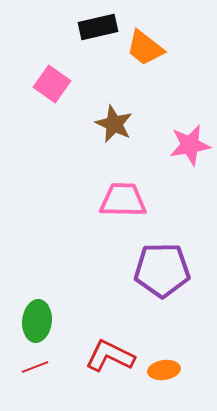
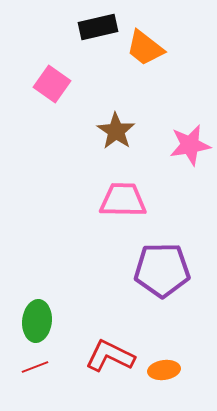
brown star: moved 2 px right, 7 px down; rotated 9 degrees clockwise
